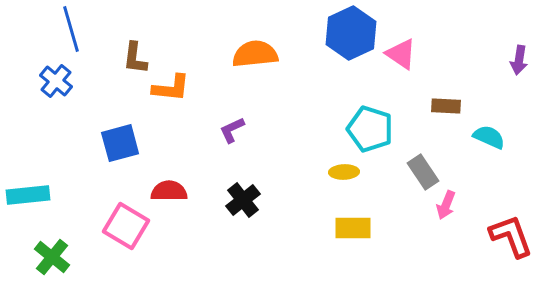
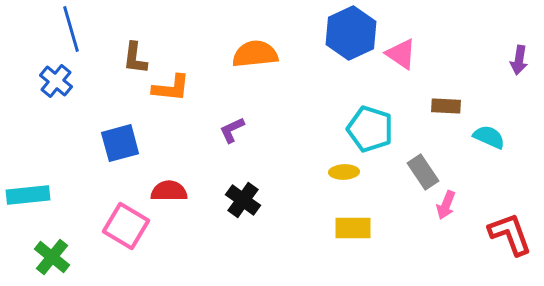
black cross: rotated 16 degrees counterclockwise
red L-shape: moved 1 px left, 2 px up
